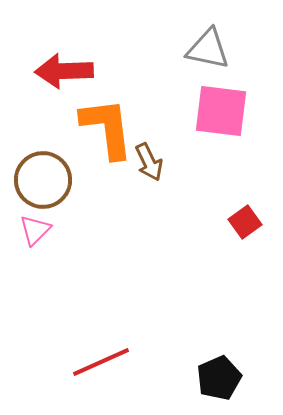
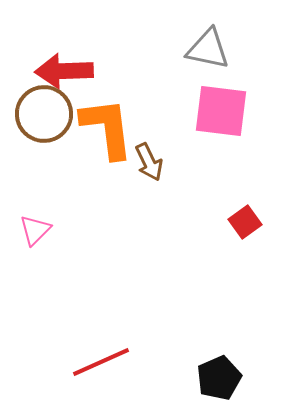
brown circle: moved 1 px right, 66 px up
